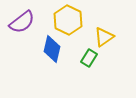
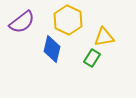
yellow triangle: rotated 25 degrees clockwise
green rectangle: moved 3 px right
